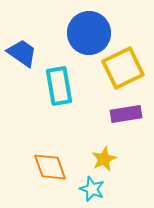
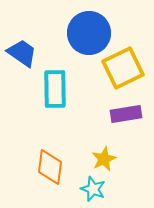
cyan rectangle: moved 4 px left, 3 px down; rotated 9 degrees clockwise
orange diamond: rotated 27 degrees clockwise
cyan star: moved 1 px right
